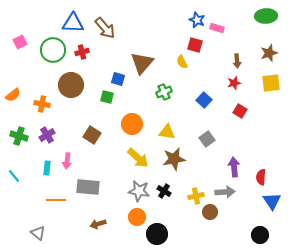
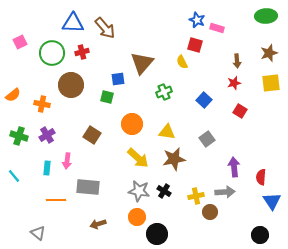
green circle at (53, 50): moved 1 px left, 3 px down
blue square at (118, 79): rotated 24 degrees counterclockwise
